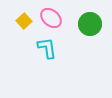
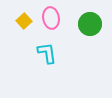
pink ellipse: rotated 40 degrees clockwise
cyan L-shape: moved 5 px down
